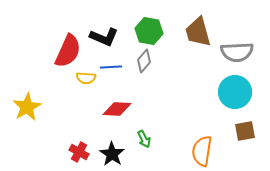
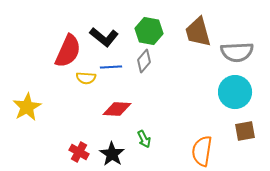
black L-shape: rotated 16 degrees clockwise
